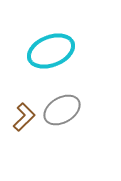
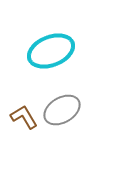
brown L-shape: rotated 76 degrees counterclockwise
